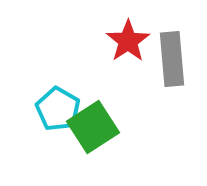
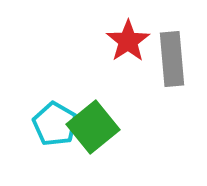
cyan pentagon: moved 3 px left, 15 px down
green square: rotated 6 degrees counterclockwise
